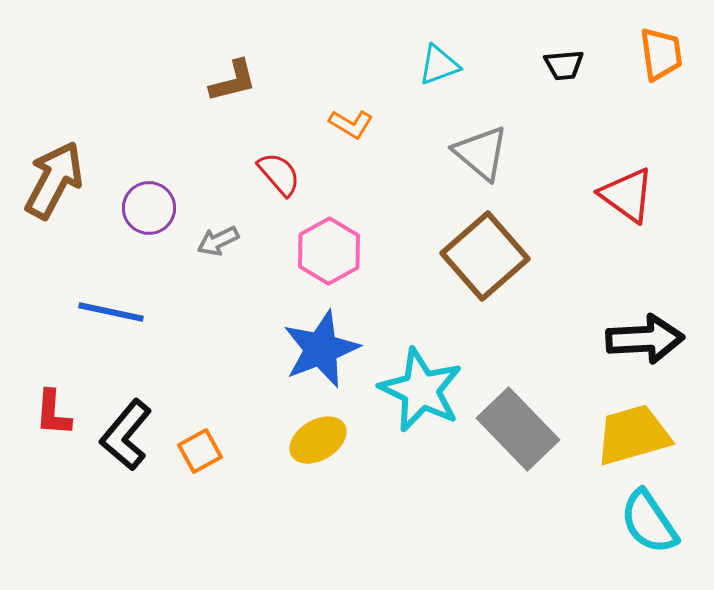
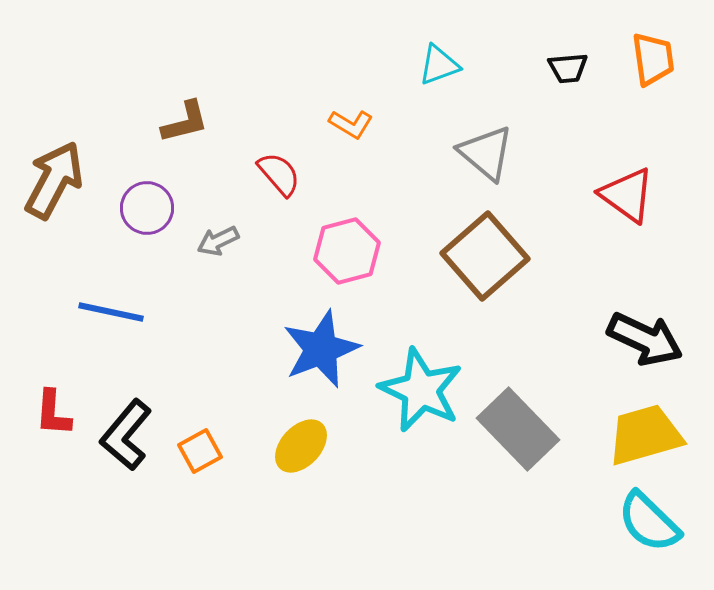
orange trapezoid: moved 8 px left, 5 px down
black trapezoid: moved 4 px right, 3 px down
brown L-shape: moved 48 px left, 41 px down
gray triangle: moved 5 px right
purple circle: moved 2 px left
pink hexagon: moved 18 px right; rotated 14 degrees clockwise
black arrow: rotated 28 degrees clockwise
yellow trapezoid: moved 12 px right
yellow ellipse: moved 17 px left, 6 px down; rotated 16 degrees counterclockwise
cyan semicircle: rotated 12 degrees counterclockwise
